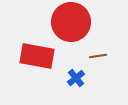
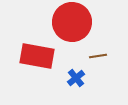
red circle: moved 1 px right
